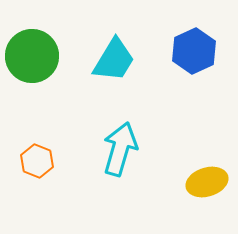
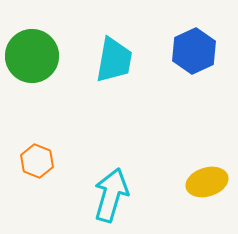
cyan trapezoid: rotated 21 degrees counterclockwise
cyan arrow: moved 9 px left, 46 px down
